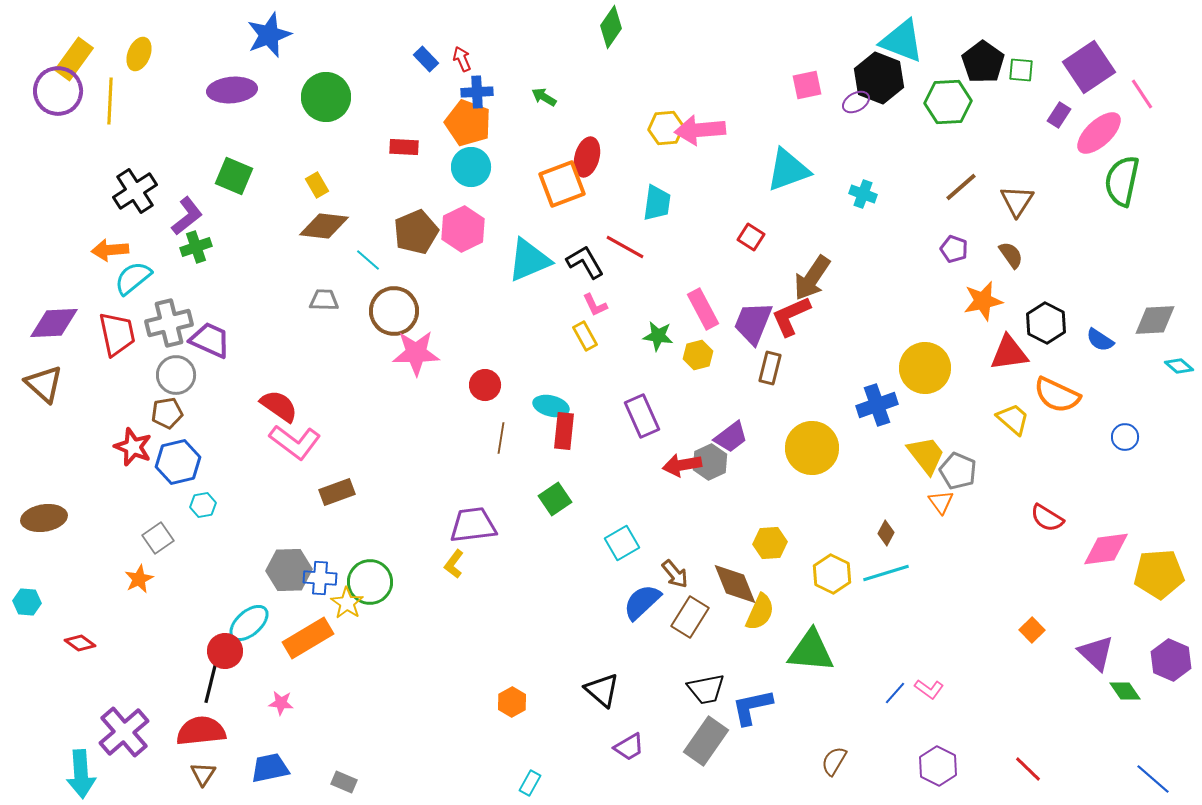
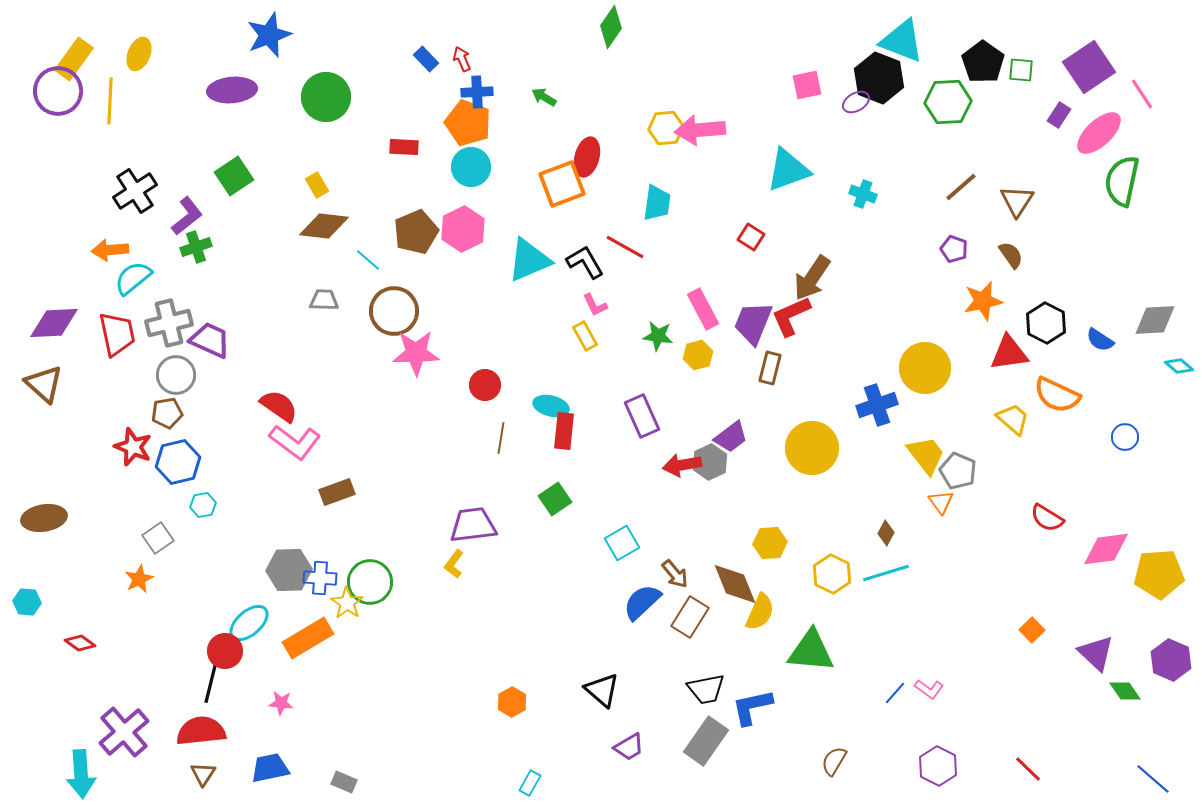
green square at (234, 176): rotated 33 degrees clockwise
